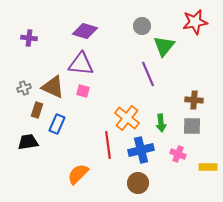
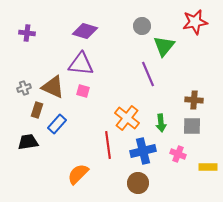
purple cross: moved 2 px left, 5 px up
blue rectangle: rotated 18 degrees clockwise
blue cross: moved 2 px right, 1 px down
